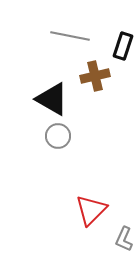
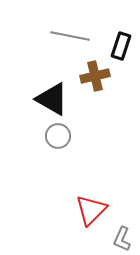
black rectangle: moved 2 px left
gray L-shape: moved 2 px left
